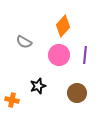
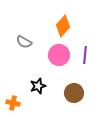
brown circle: moved 3 px left
orange cross: moved 1 px right, 3 px down
